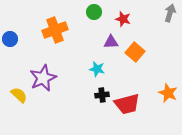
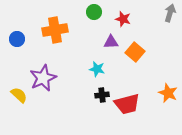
orange cross: rotated 10 degrees clockwise
blue circle: moved 7 px right
